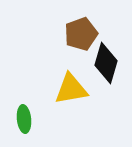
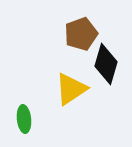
black diamond: moved 1 px down
yellow triangle: rotated 24 degrees counterclockwise
